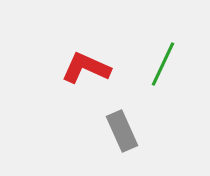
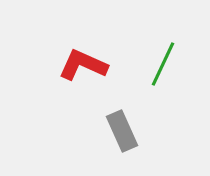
red L-shape: moved 3 px left, 3 px up
